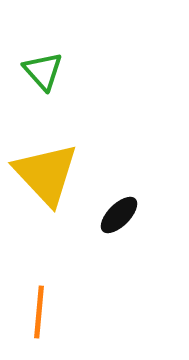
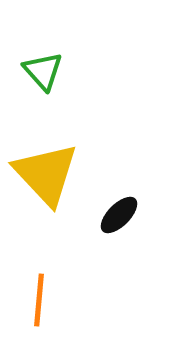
orange line: moved 12 px up
